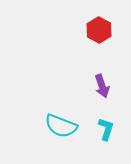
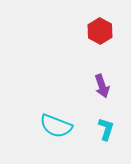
red hexagon: moved 1 px right, 1 px down
cyan semicircle: moved 5 px left
